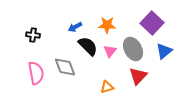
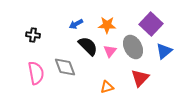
purple square: moved 1 px left, 1 px down
blue arrow: moved 1 px right, 3 px up
gray ellipse: moved 2 px up
red triangle: moved 2 px right, 2 px down
